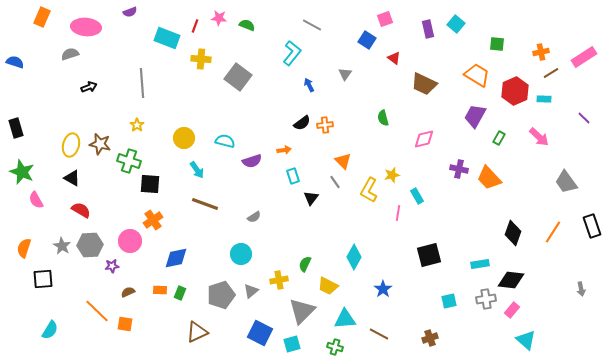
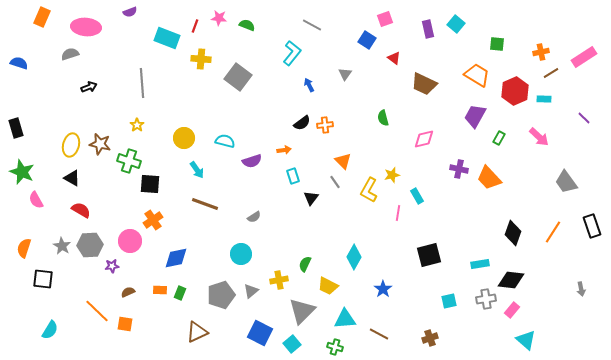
blue semicircle at (15, 62): moved 4 px right, 1 px down
black square at (43, 279): rotated 10 degrees clockwise
cyan square at (292, 344): rotated 24 degrees counterclockwise
